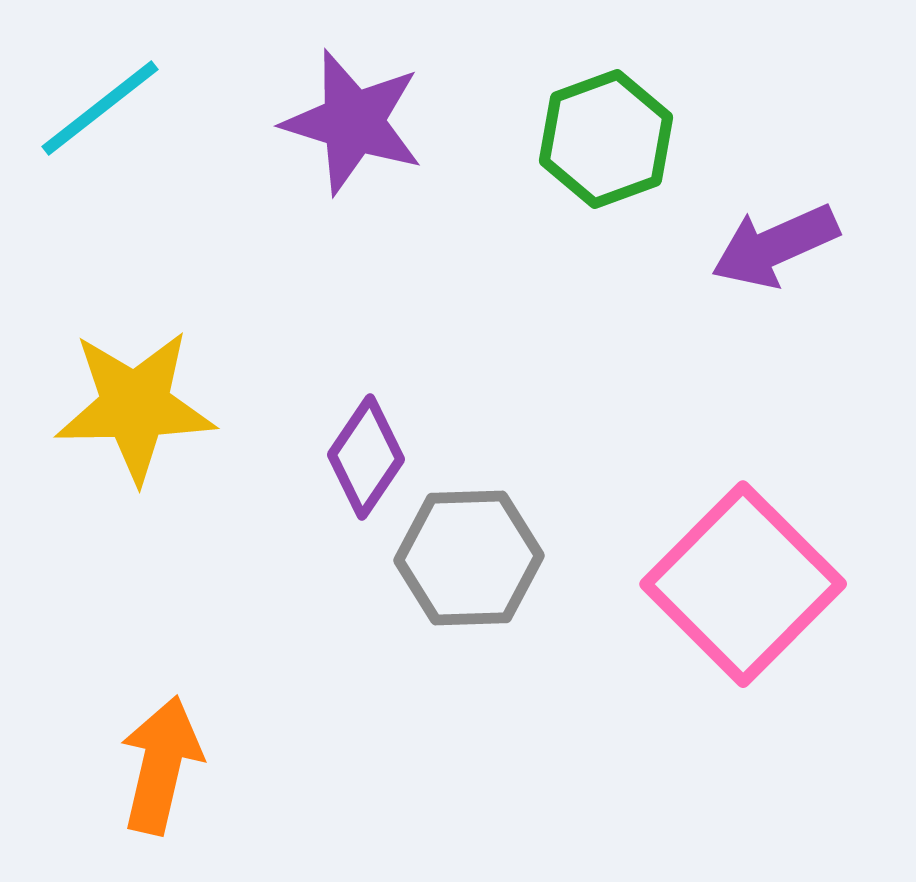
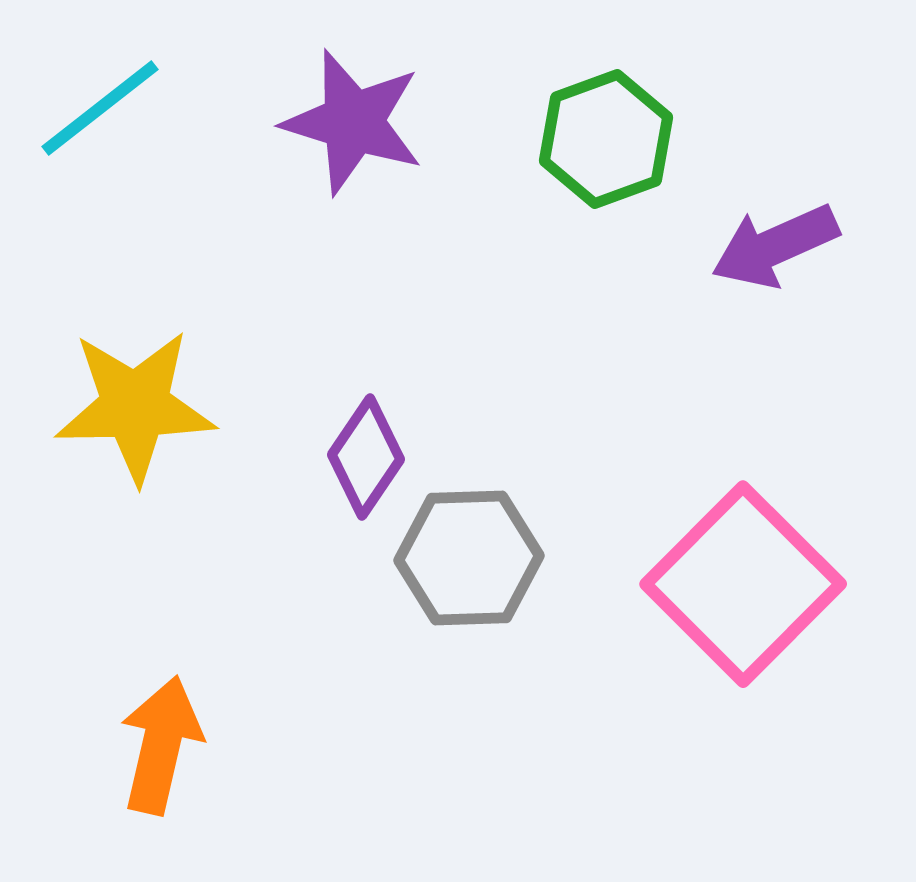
orange arrow: moved 20 px up
